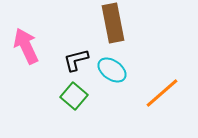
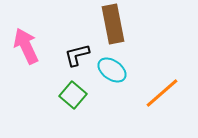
brown rectangle: moved 1 px down
black L-shape: moved 1 px right, 5 px up
green square: moved 1 px left, 1 px up
